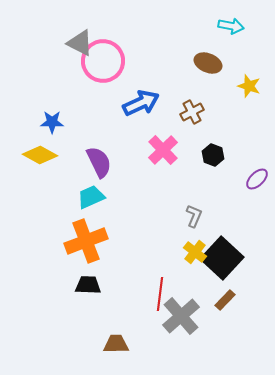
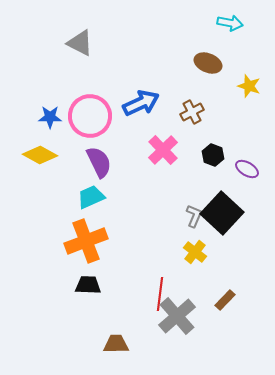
cyan arrow: moved 1 px left, 3 px up
pink circle: moved 13 px left, 55 px down
blue star: moved 2 px left, 5 px up
purple ellipse: moved 10 px left, 10 px up; rotated 75 degrees clockwise
black square: moved 45 px up
gray cross: moved 4 px left
